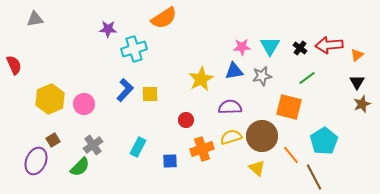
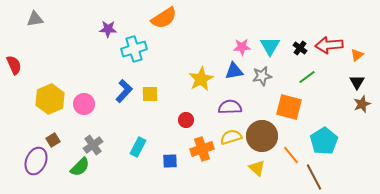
green line: moved 1 px up
blue L-shape: moved 1 px left, 1 px down
